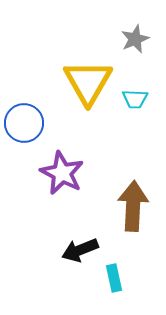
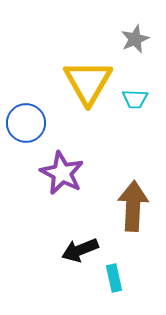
blue circle: moved 2 px right
